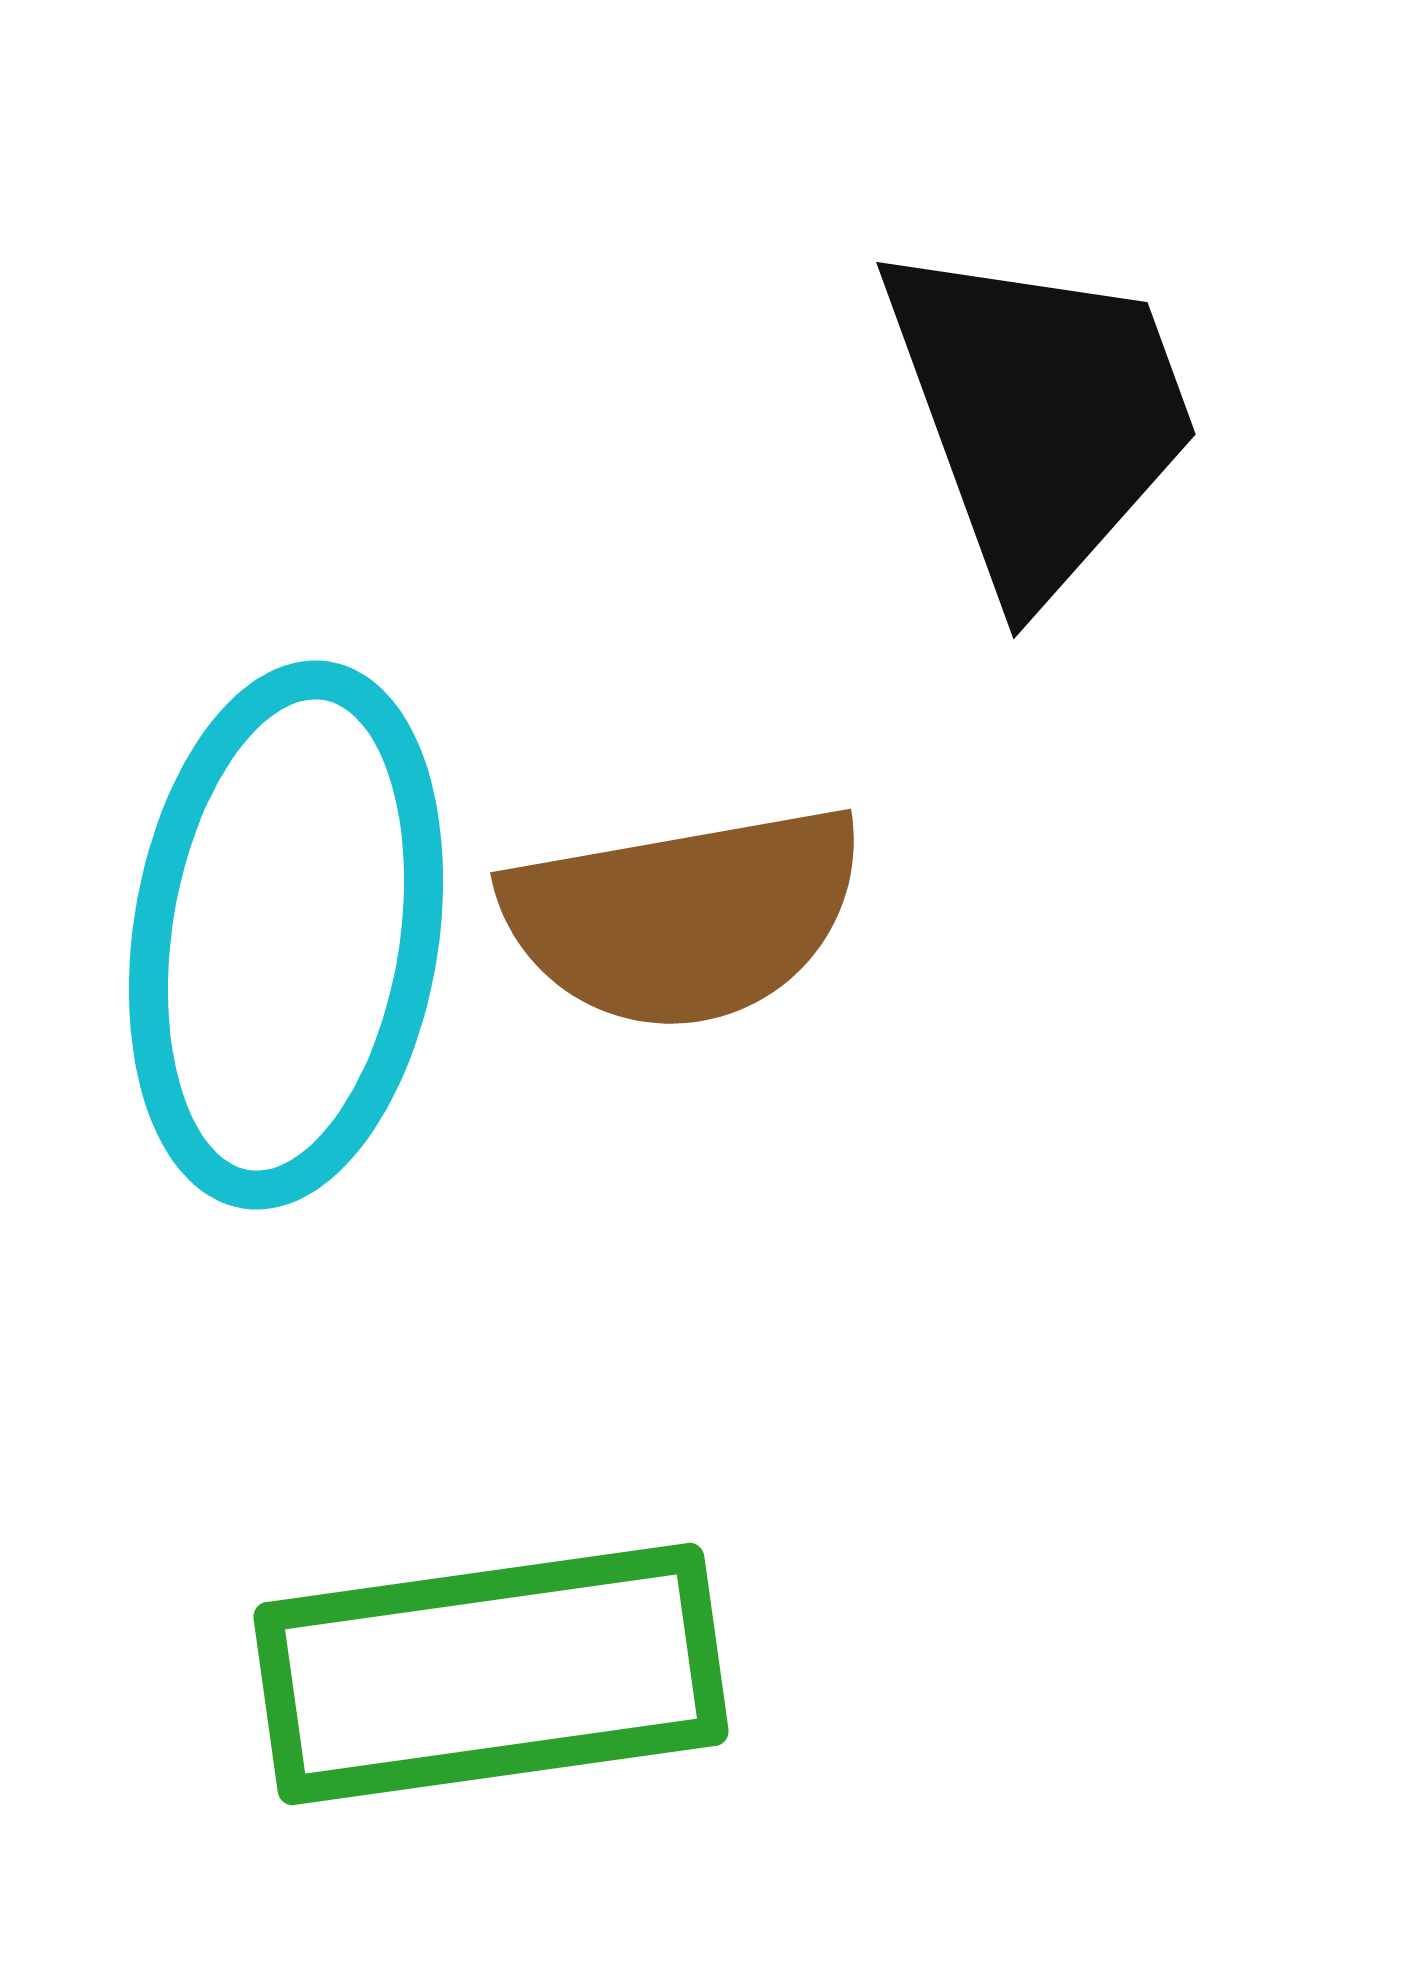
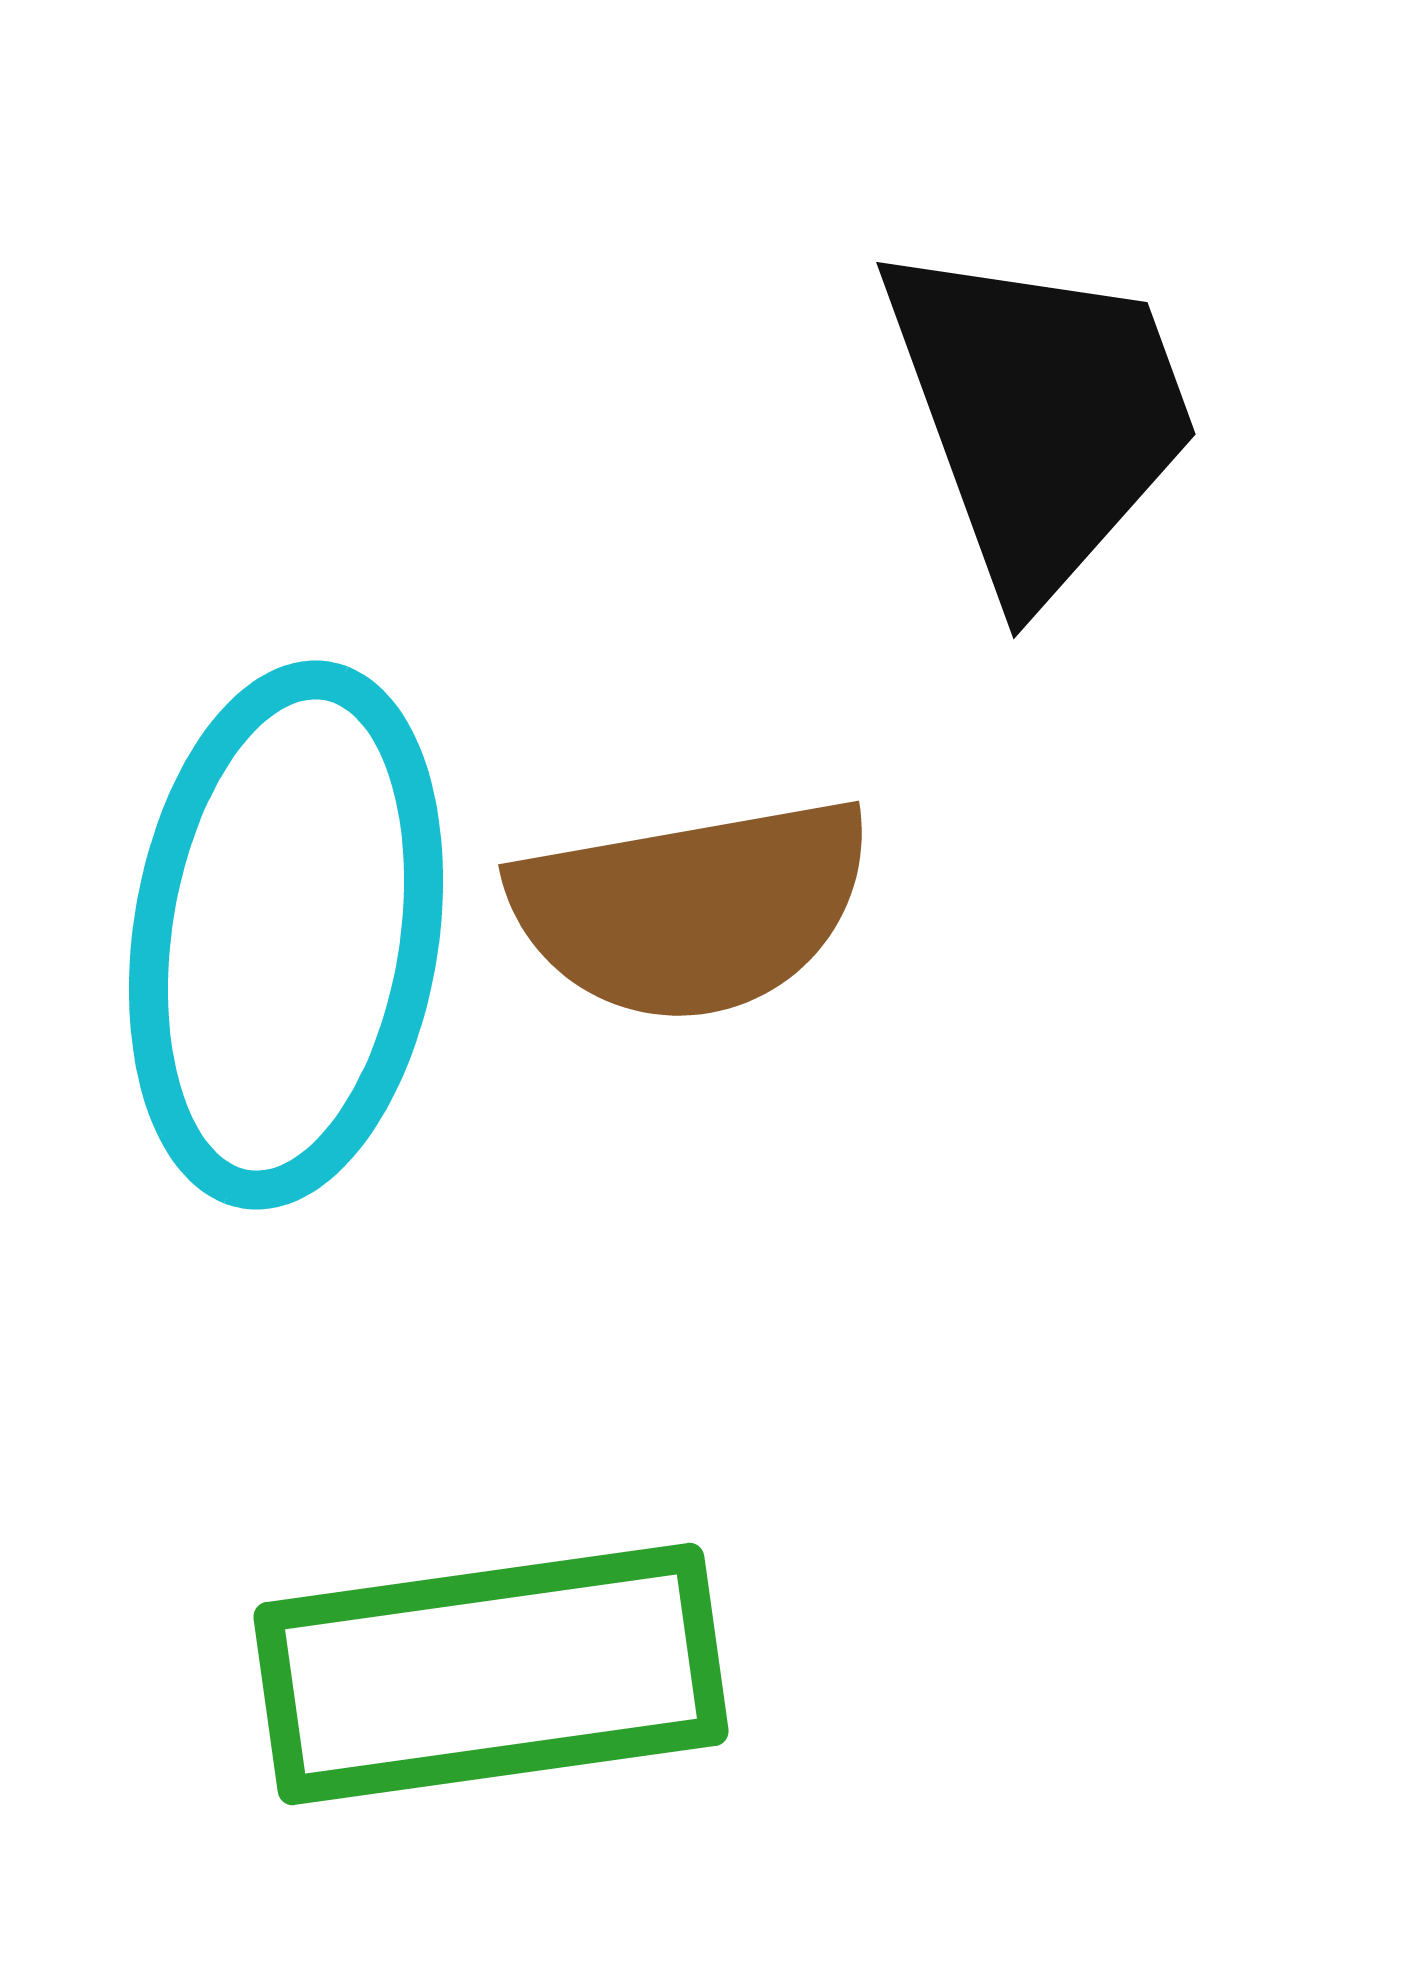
brown semicircle: moved 8 px right, 8 px up
